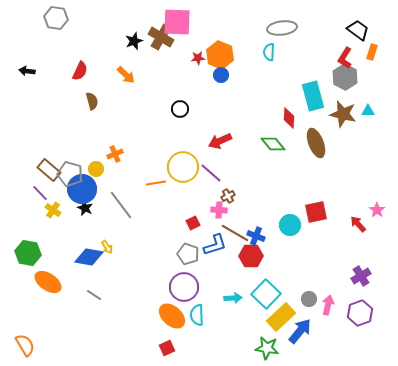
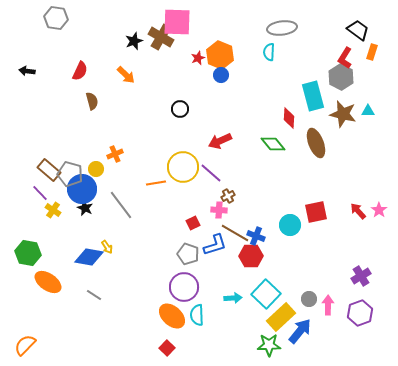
red star at (198, 58): rotated 16 degrees counterclockwise
gray hexagon at (345, 77): moved 4 px left
pink star at (377, 210): moved 2 px right
red arrow at (358, 224): moved 13 px up
pink arrow at (328, 305): rotated 12 degrees counterclockwise
orange semicircle at (25, 345): rotated 105 degrees counterclockwise
red square at (167, 348): rotated 21 degrees counterclockwise
green star at (267, 348): moved 2 px right, 3 px up; rotated 10 degrees counterclockwise
